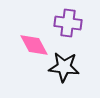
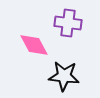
black star: moved 9 px down
